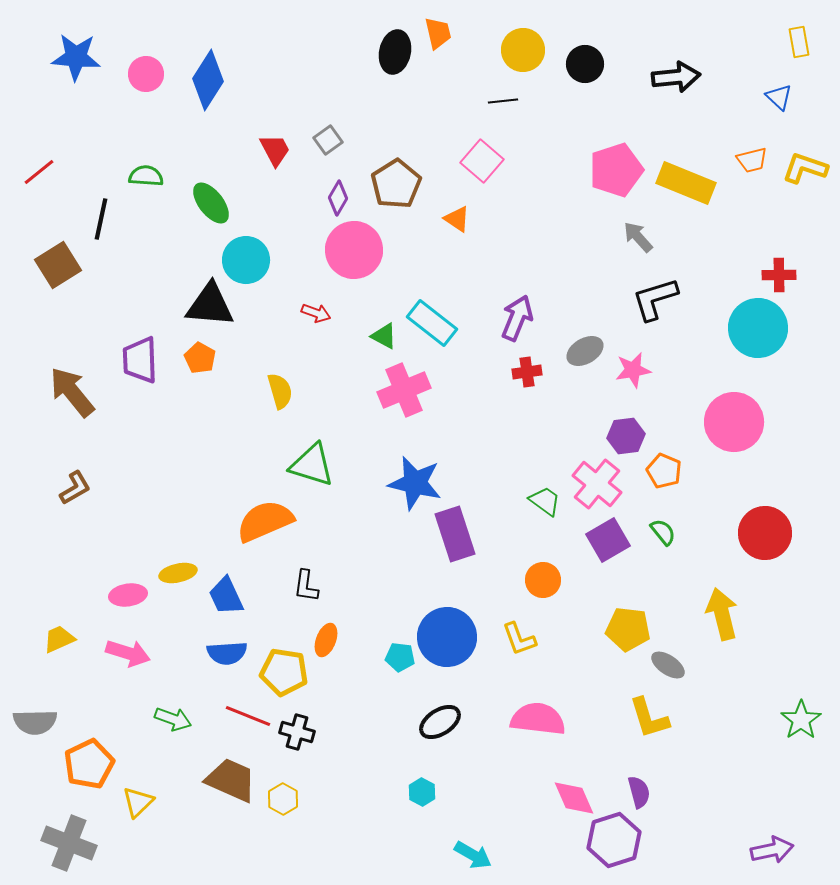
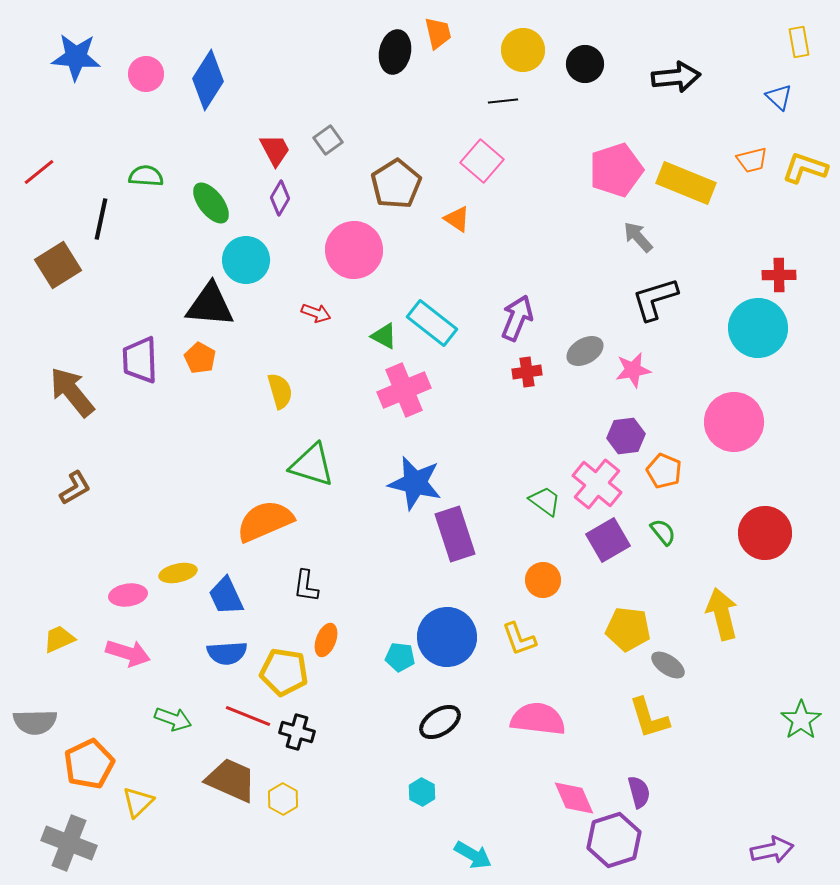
purple diamond at (338, 198): moved 58 px left
